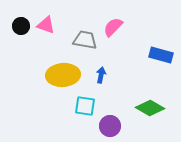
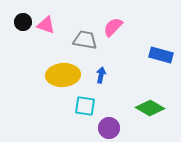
black circle: moved 2 px right, 4 px up
purple circle: moved 1 px left, 2 px down
